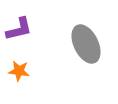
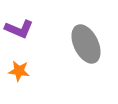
purple L-shape: rotated 36 degrees clockwise
